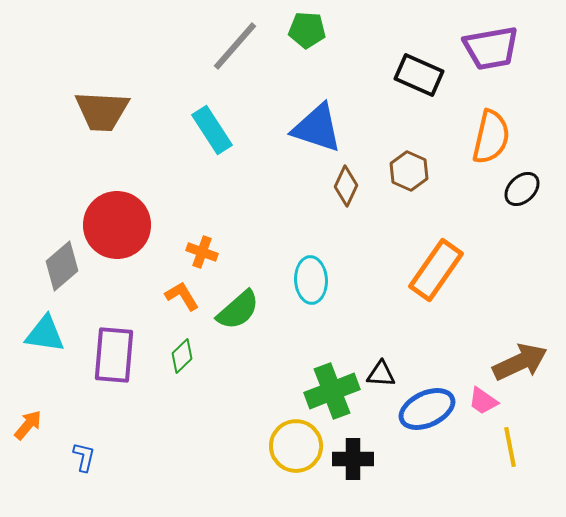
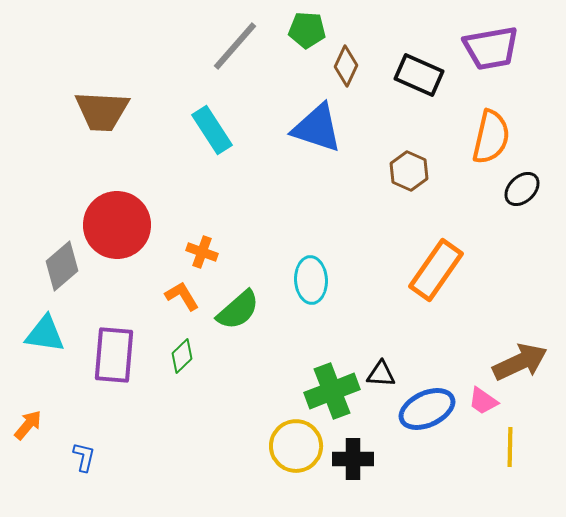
brown diamond: moved 120 px up
yellow line: rotated 12 degrees clockwise
